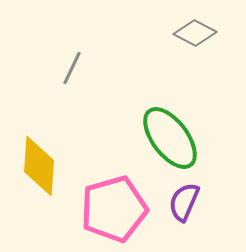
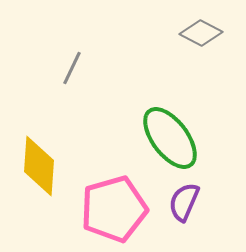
gray diamond: moved 6 px right
